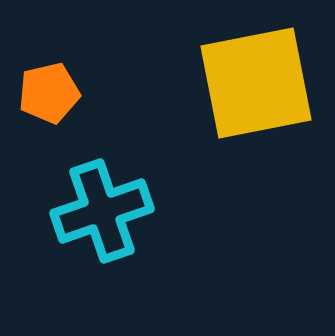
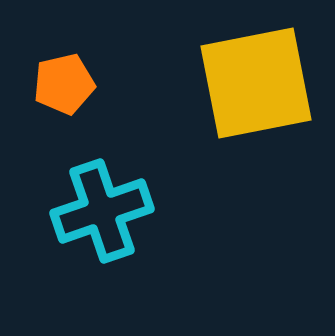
orange pentagon: moved 15 px right, 9 px up
